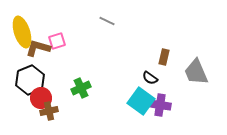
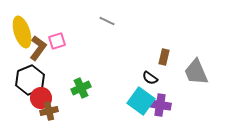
brown L-shape: rotated 110 degrees clockwise
